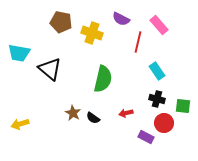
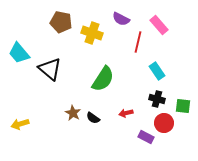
cyan trapezoid: rotated 40 degrees clockwise
green semicircle: rotated 20 degrees clockwise
